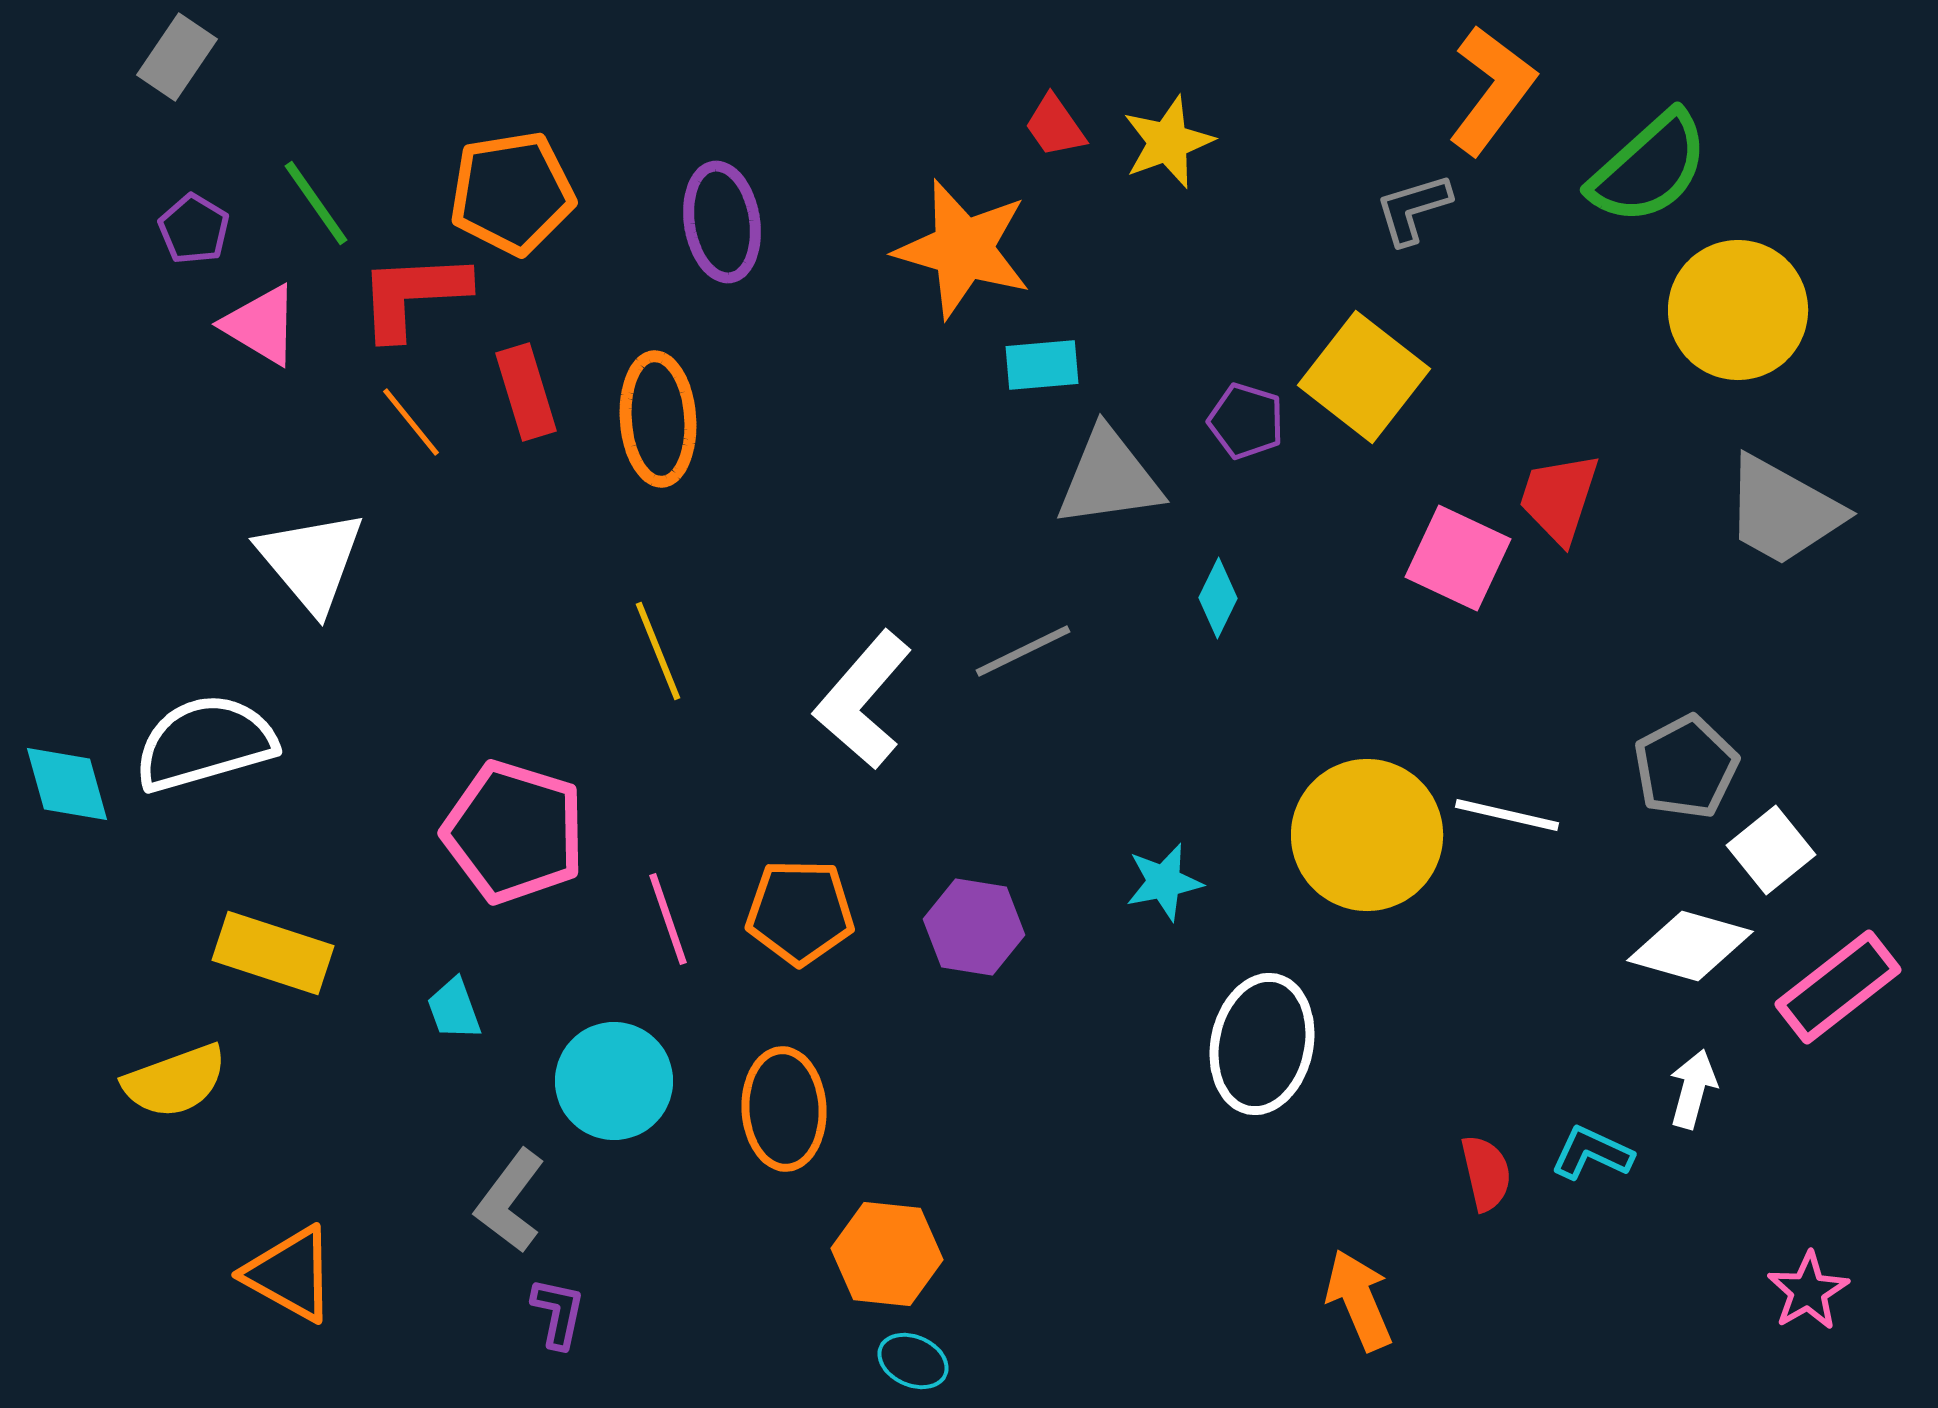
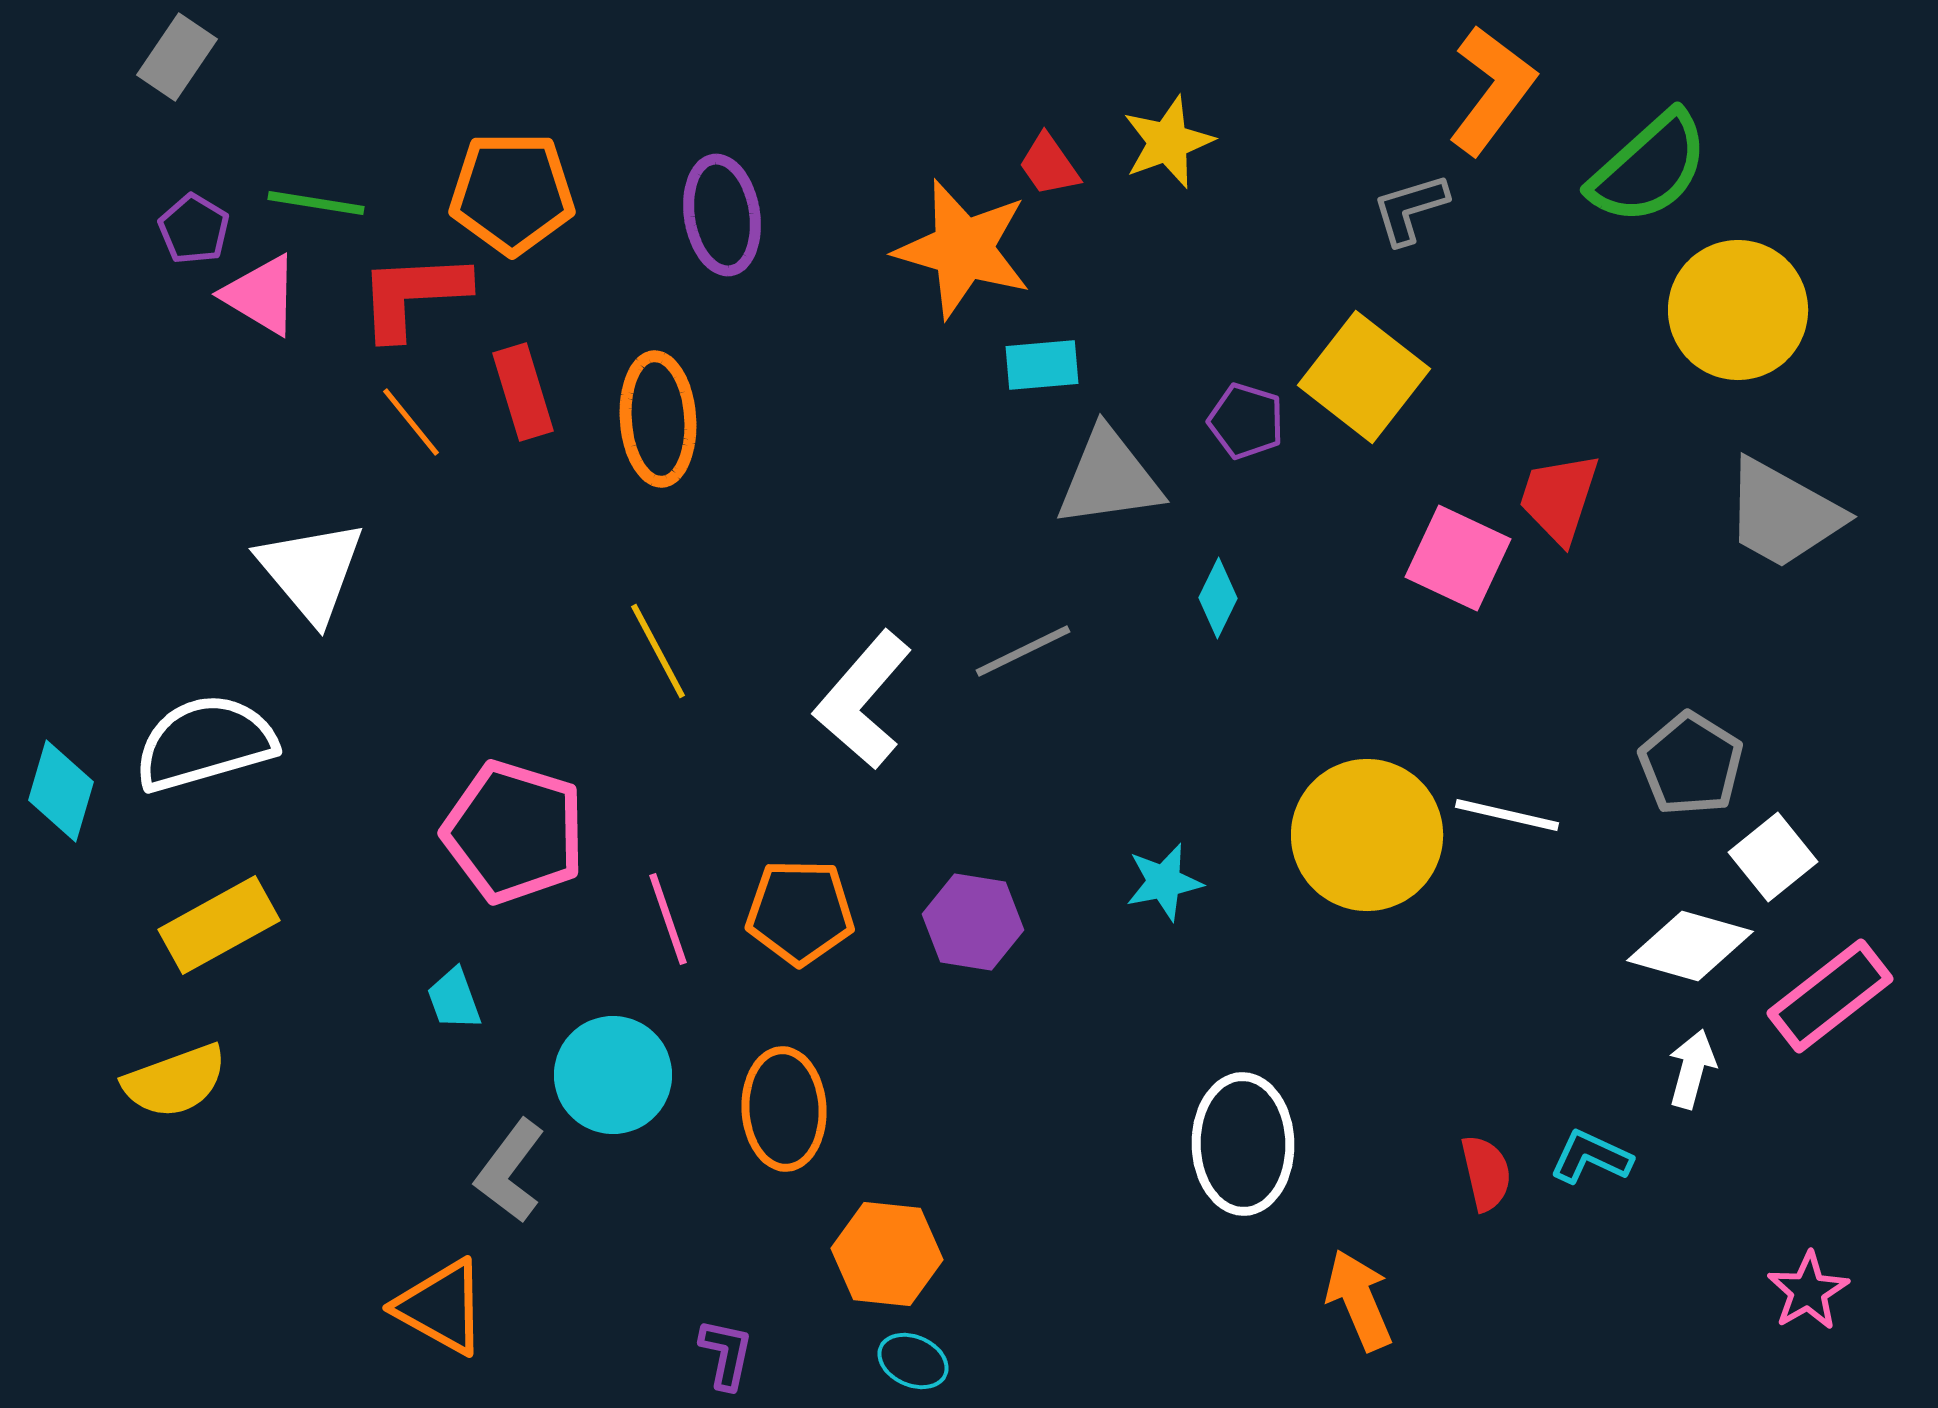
red trapezoid at (1055, 126): moved 6 px left, 39 px down
orange pentagon at (512, 193): rotated 9 degrees clockwise
green line at (316, 203): rotated 46 degrees counterclockwise
gray L-shape at (1413, 209): moved 3 px left
purple ellipse at (722, 222): moved 7 px up
pink triangle at (261, 325): moved 30 px up
red rectangle at (526, 392): moved 3 px left
gray trapezoid at (1783, 511): moved 3 px down
white triangle at (311, 561): moved 10 px down
yellow line at (658, 651): rotated 6 degrees counterclockwise
gray pentagon at (1686, 767): moved 5 px right, 3 px up; rotated 12 degrees counterclockwise
cyan diamond at (67, 784): moved 6 px left, 7 px down; rotated 32 degrees clockwise
white square at (1771, 850): moved 2 px right, 7 px down
purple hexagon at (974, 927): moved 1 px left, 5 px up
yellow rectangle at (273, 953): moved 54 px left, 28 px up; rotated 47 degrees counterclockwise
pink rectangle at (1838, 987): moved 8 px left, 9 px down
cyan trapezoid at (454, 1009): moved 10 px up
white ellipse at (1262, 1044): moved 19 px left, 100 px down; rotated 13 degrees counterclockwise
cyan circle at (614, 1081): moved 1 px left, 6 px up
white arrow at (1693, 1089): moved 1 px left, 20 px up
cyan L-shape at (1592, 1153): moved 1 px left, 4 px down
gray L-shape at (510, 1201): moved 30 px up
orange triangle at (290, 1274): moved 151 px right, 33 px down
purple L-shape at (558, 1313): moved 168 px right, 41 px down
